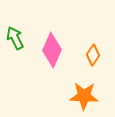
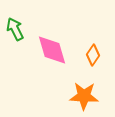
green arrow: moved 9 px up
pink diamond: rotated 40 degrees counterclockwise
